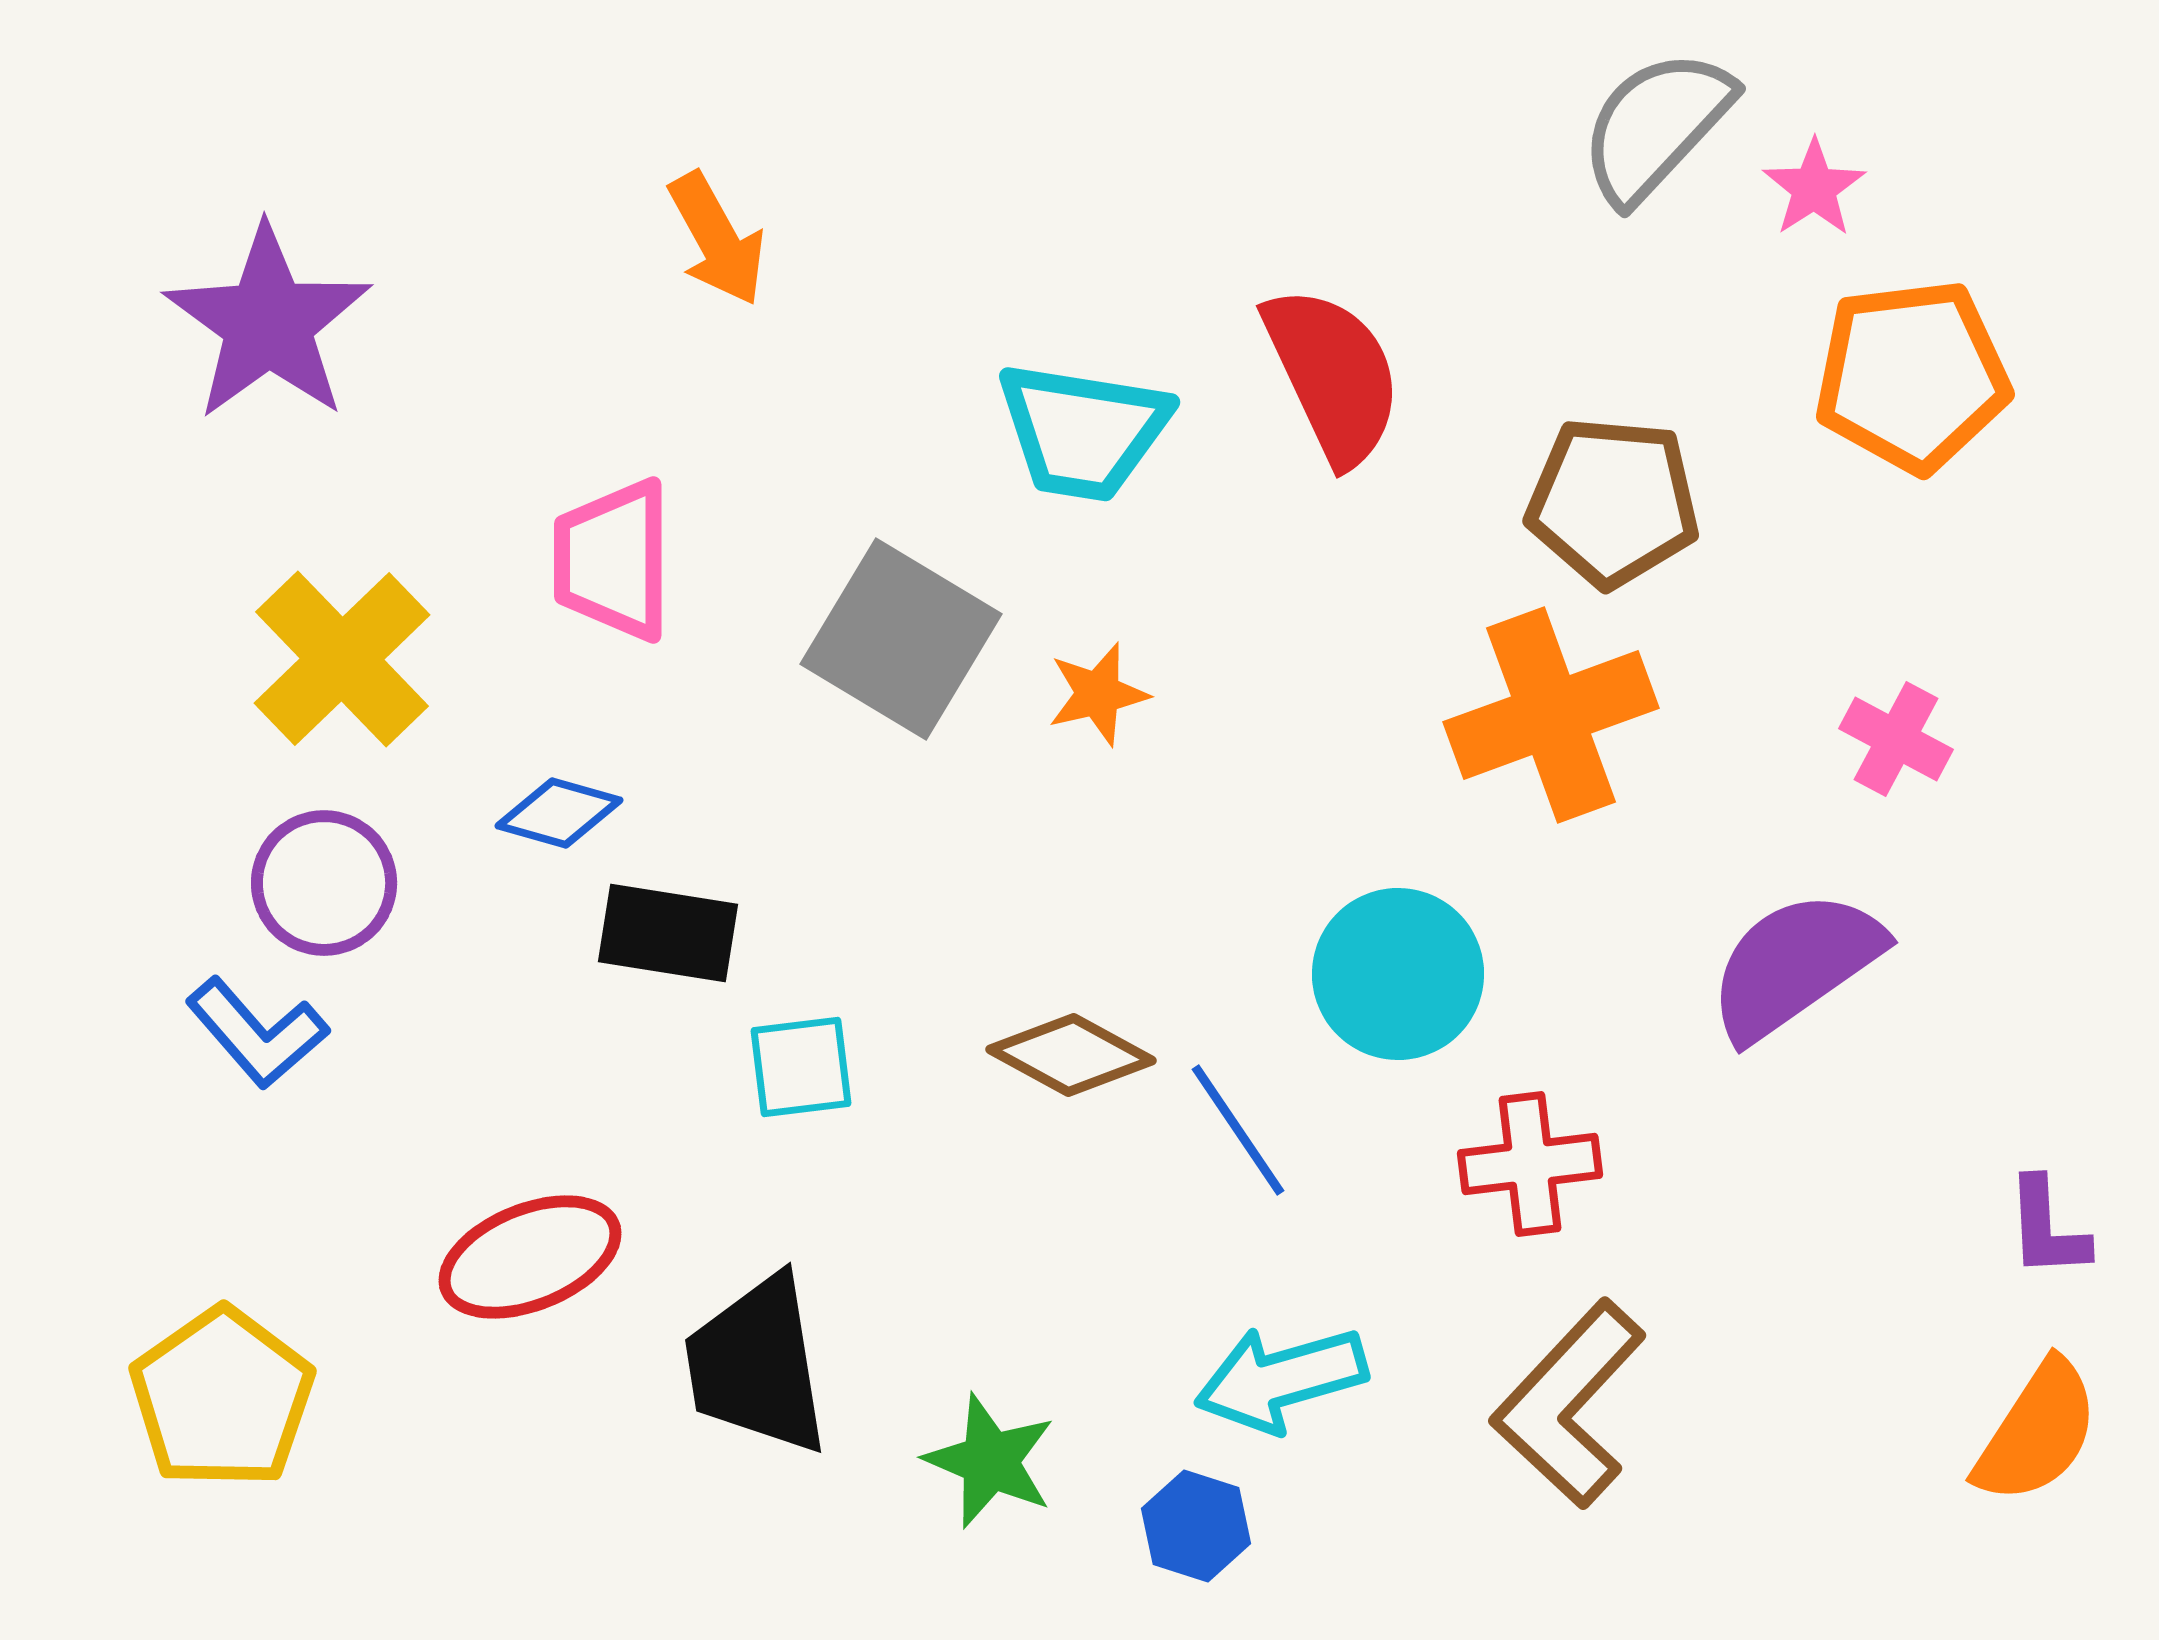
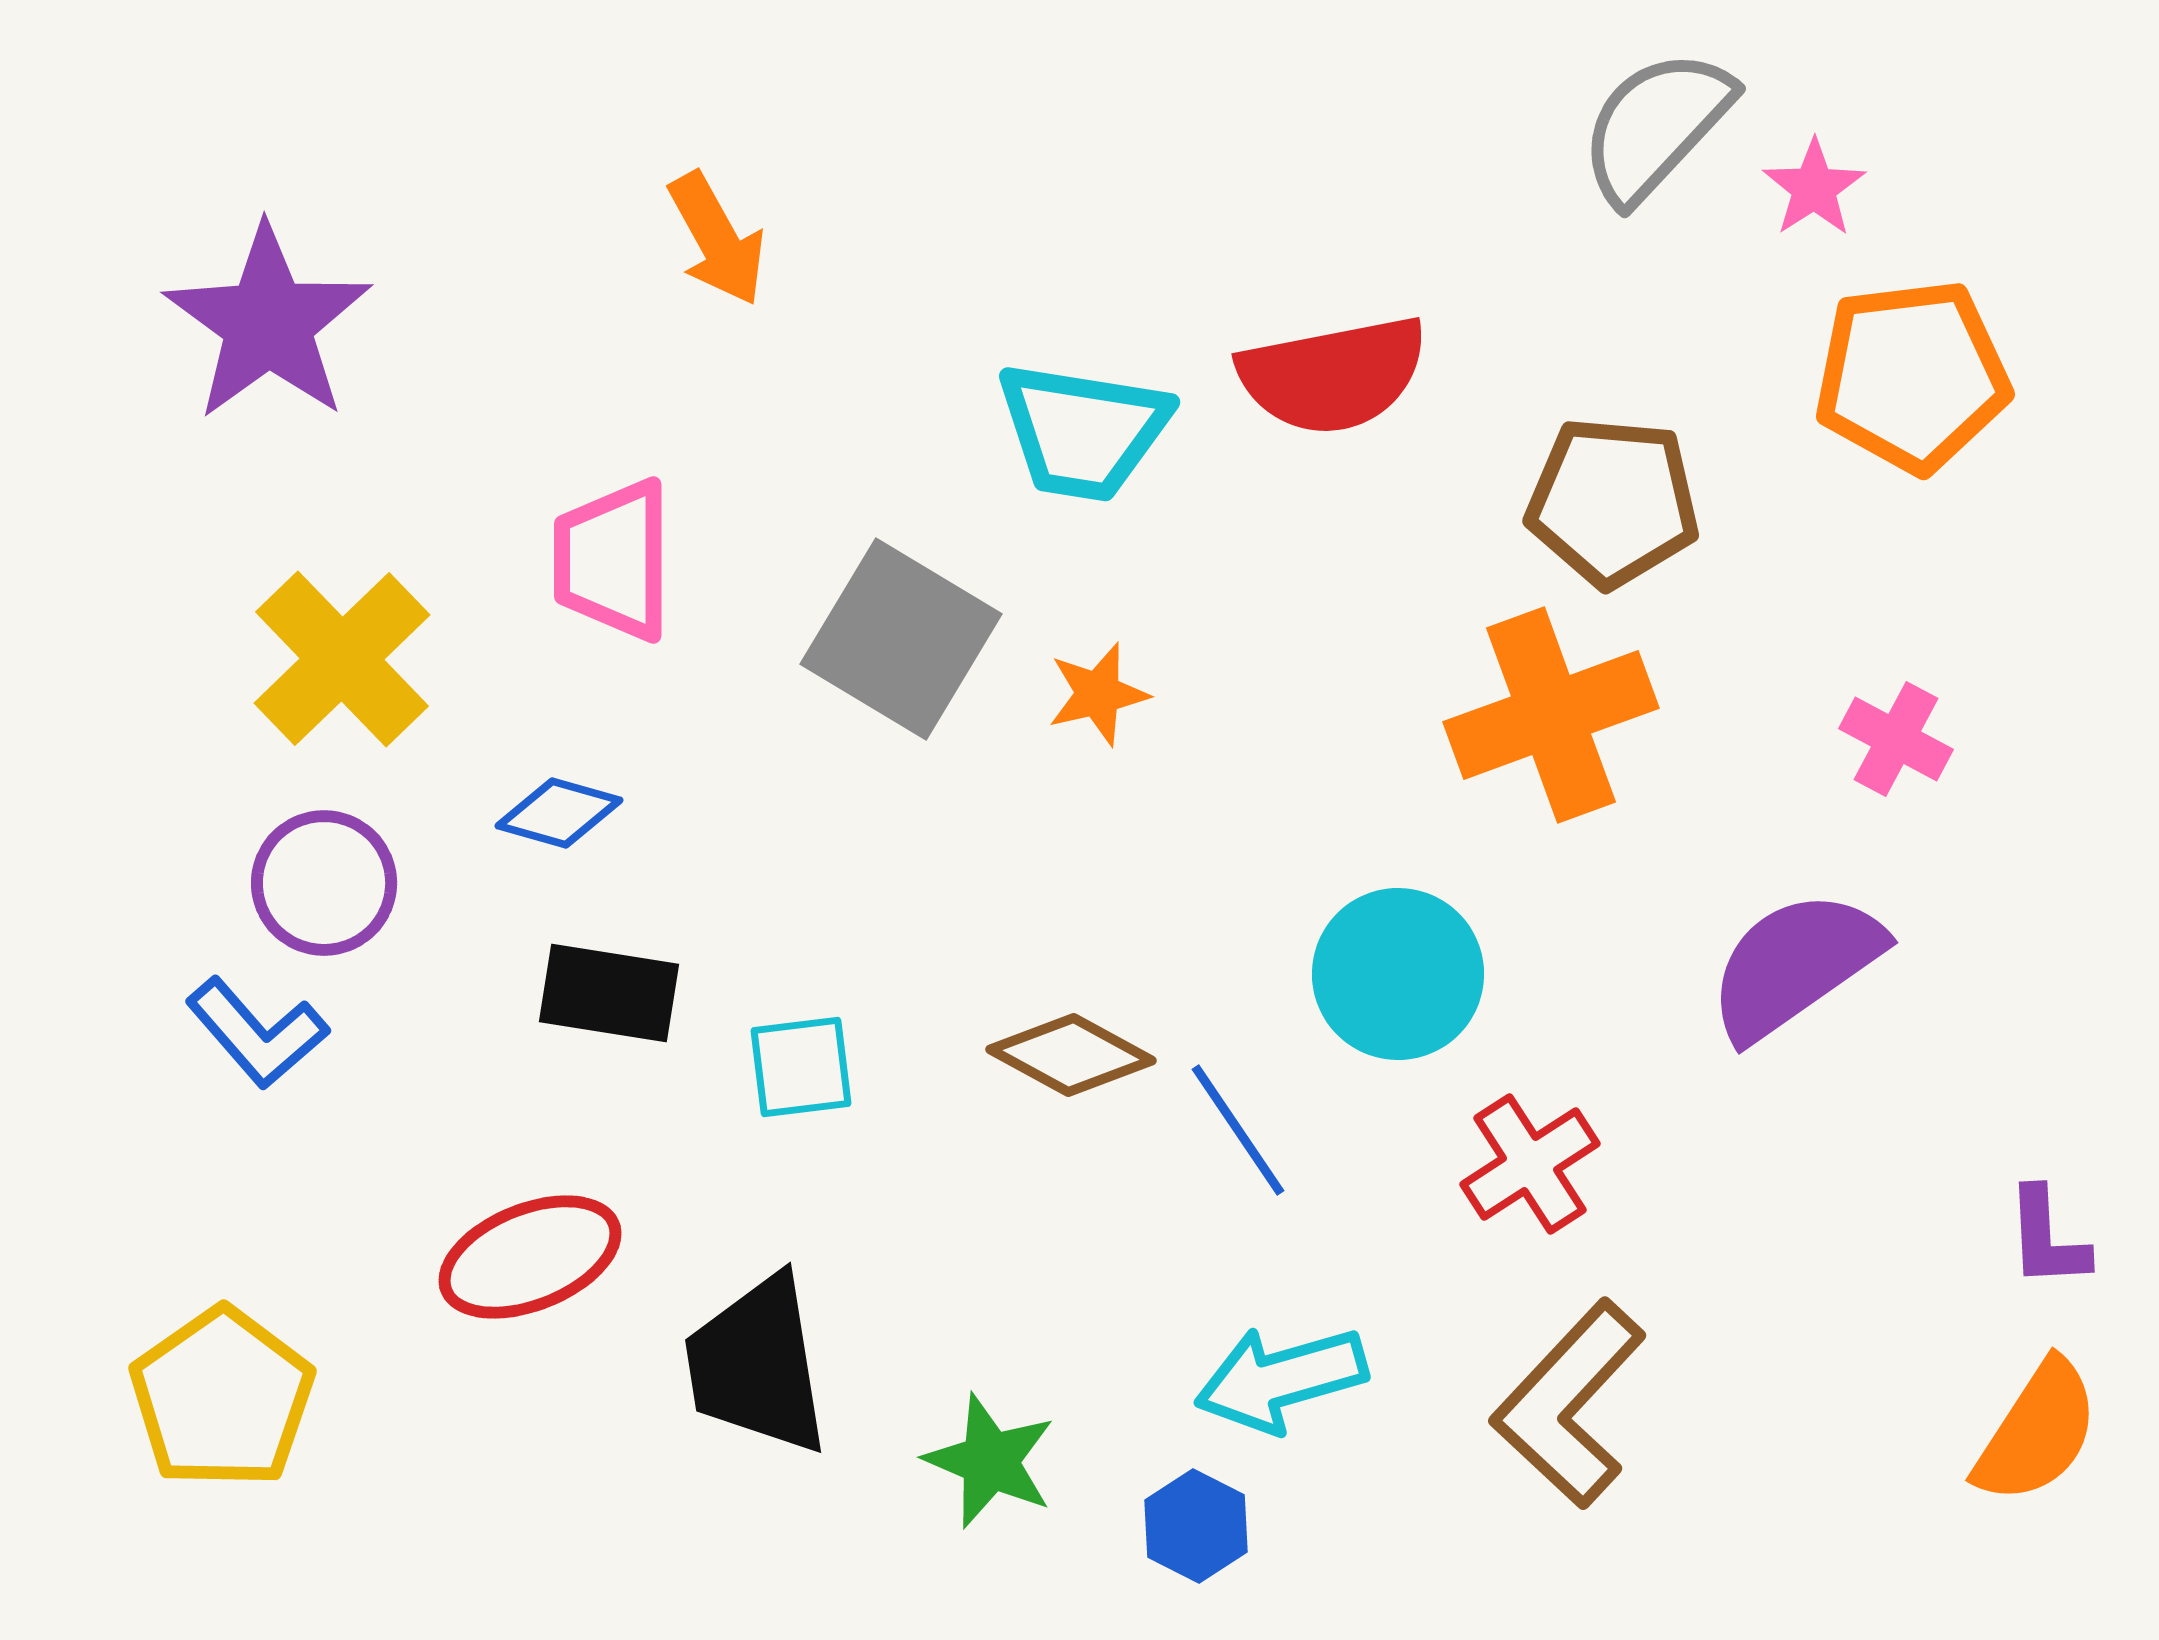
red semicircle: rotated 104 degrees clockwise
black rectangle: moved 59 px left, 60 px down
red cross: rotated 26 degrees counterclockwise
purple L-shape: moved 10 px down
blue hexagon: rotated 9 degrees clockwise
